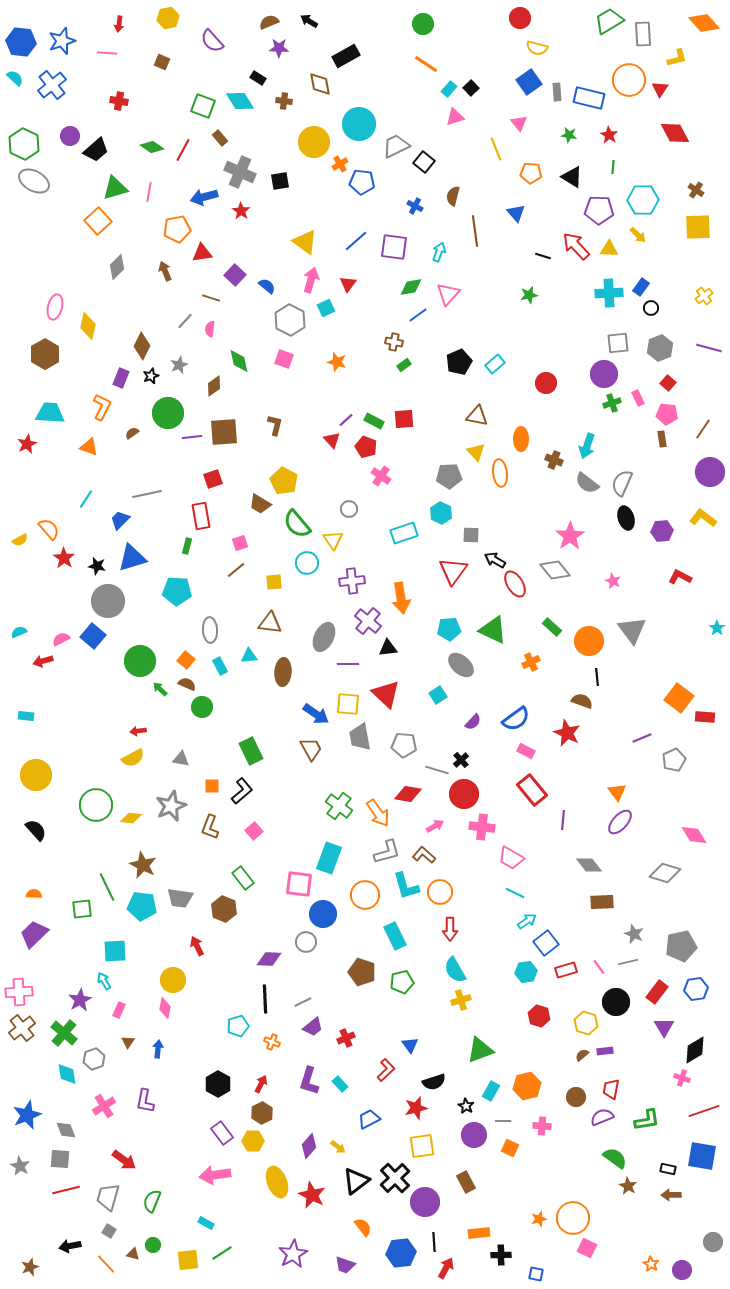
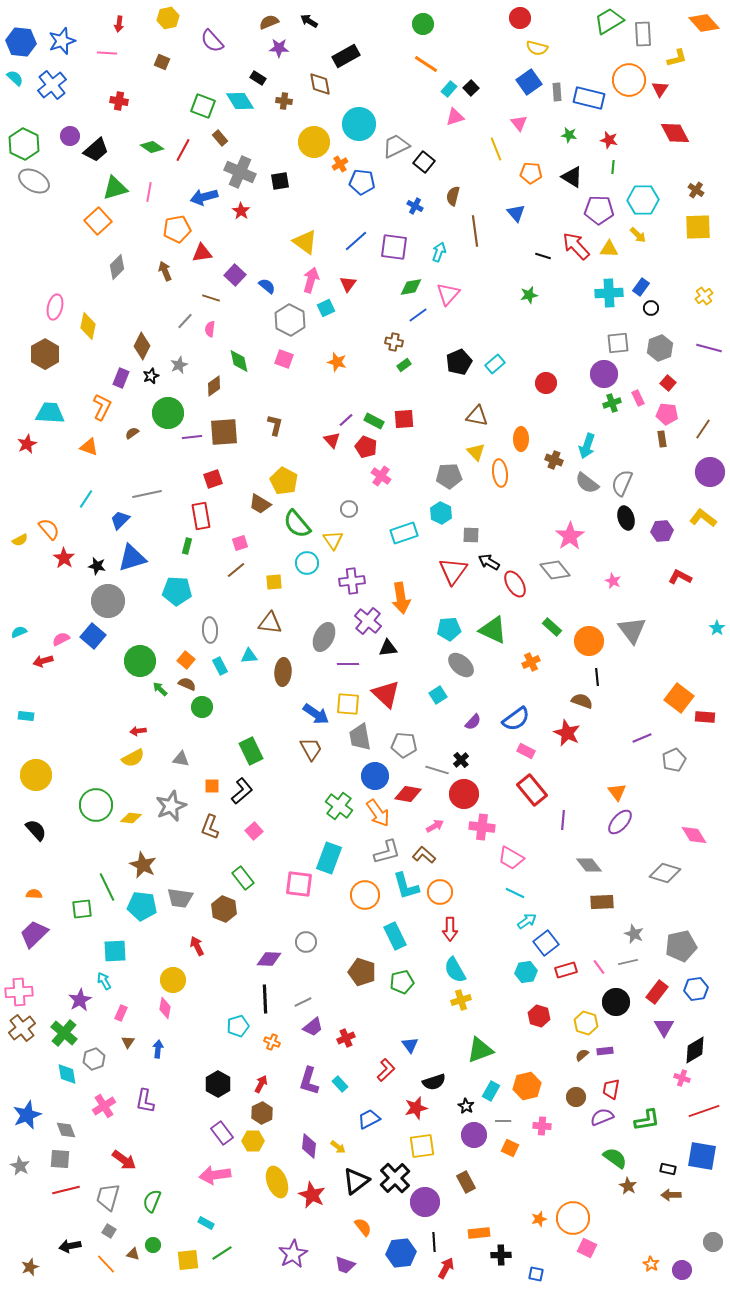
red star at (609, 135): moved 5 px down; rotated 18 degrees counterclockwise
black arrow at (495, 560): moved 6 px left, 2 px down
blue circle at (323, 914): moved 52 px right, 138 px up
pink rectangle at (119, 1010): moved 2 px right, 3 px down
purple diamond at (309, 1146): rotated 35 degrees counterclockwise
